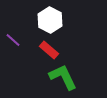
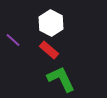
white hexagon: moved 1 px right, 3 px down
green L-shape: moved 2 px left, 2 px down
